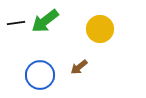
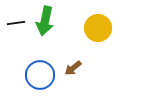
green arrow: rotated 40 degrees counterclockwise
yellow circle: moved 2 px left, 1 px up
brown arrow: moved 6 px left, 1 px down
